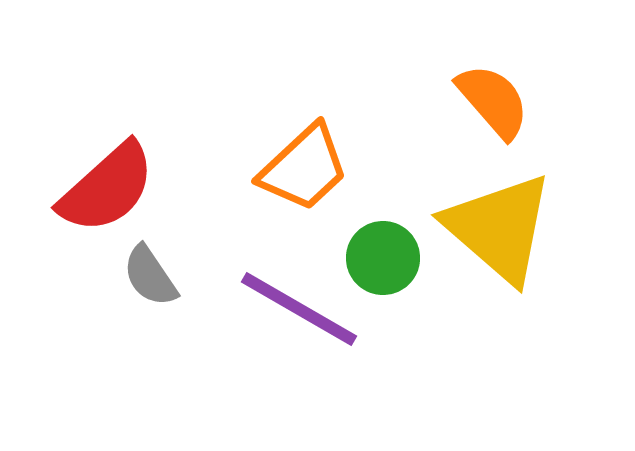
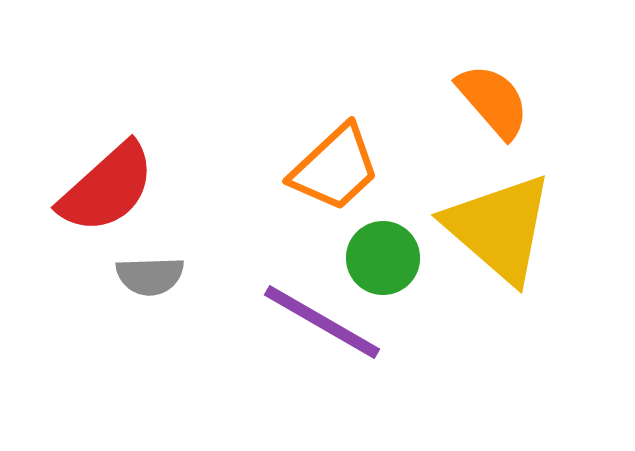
orange trapezoid: moved 31 px right
gray semicircle: rotated 58 degrees counterclockwise
purple line: moved 23 px right, 13 px down
